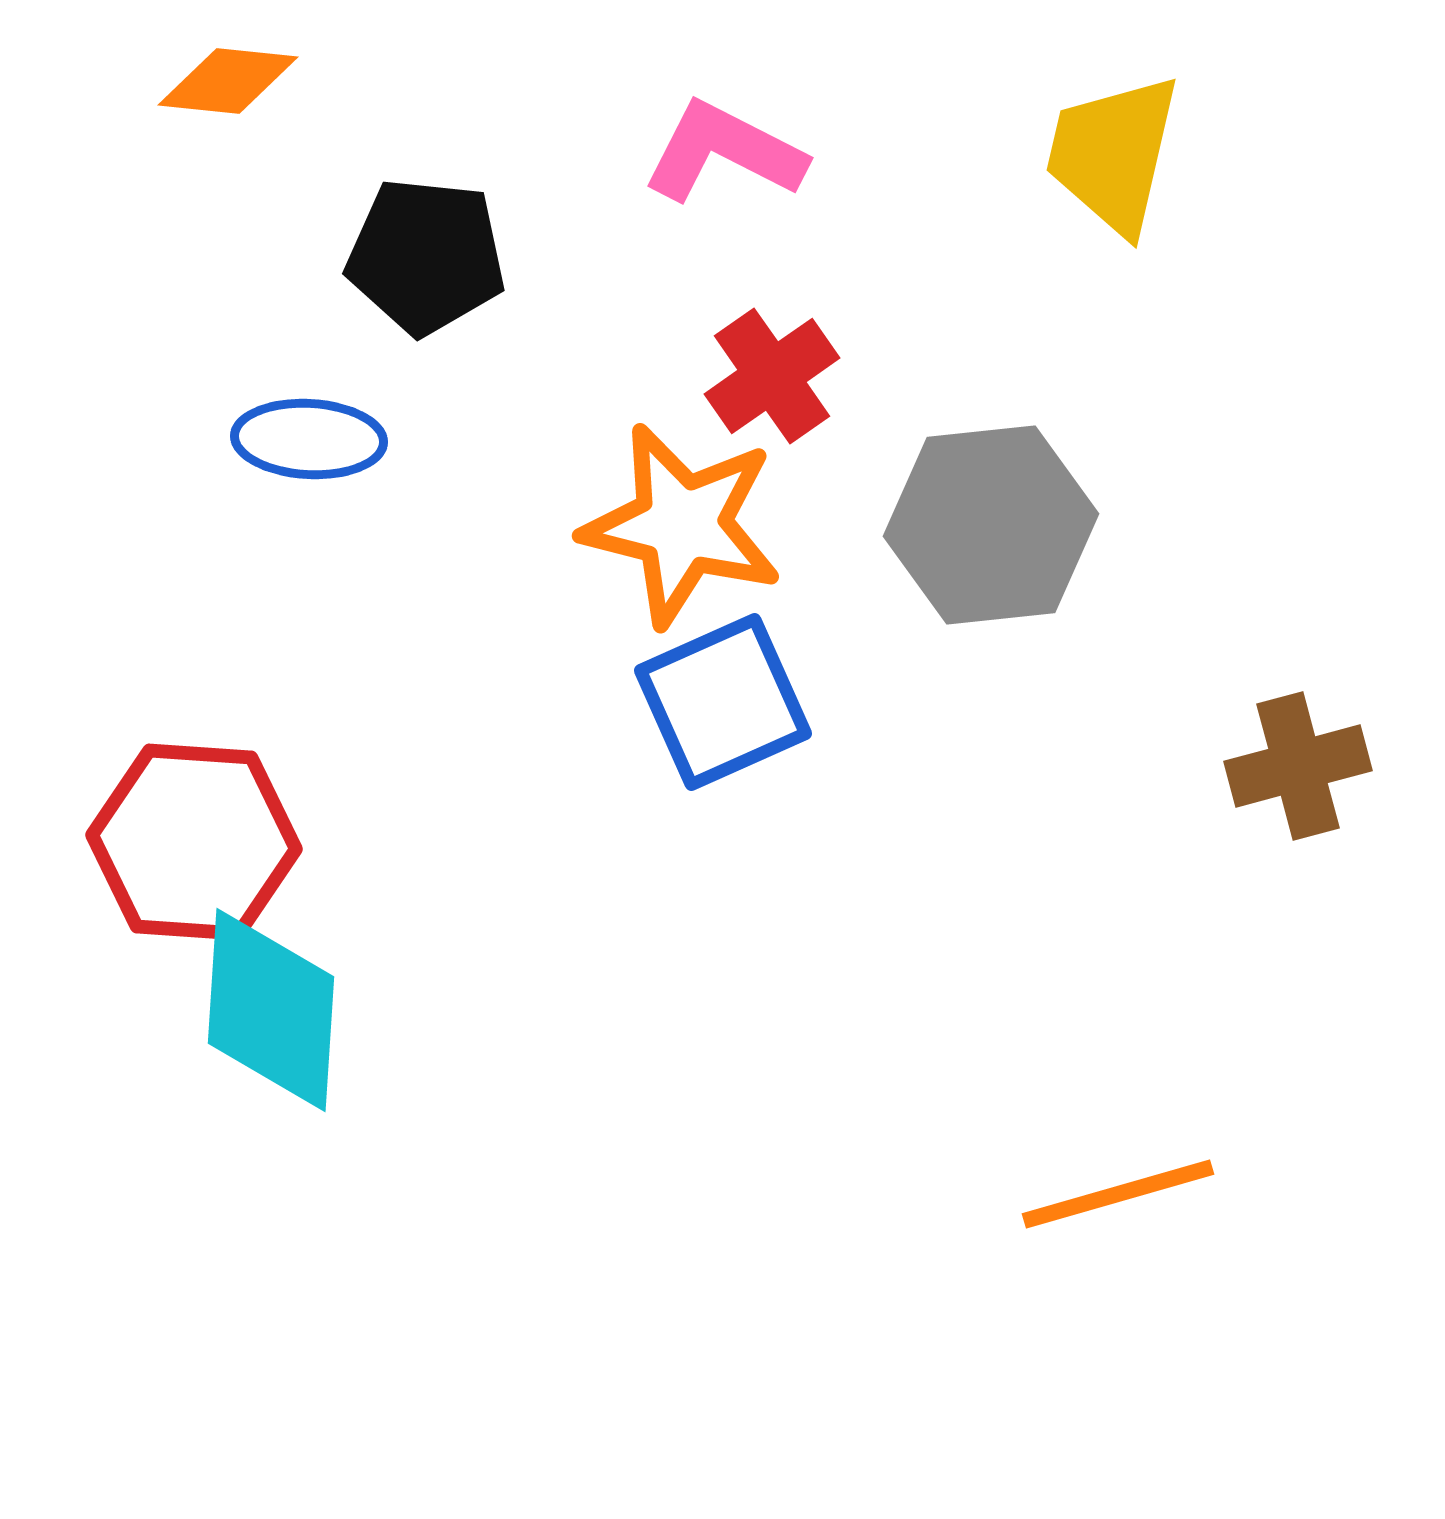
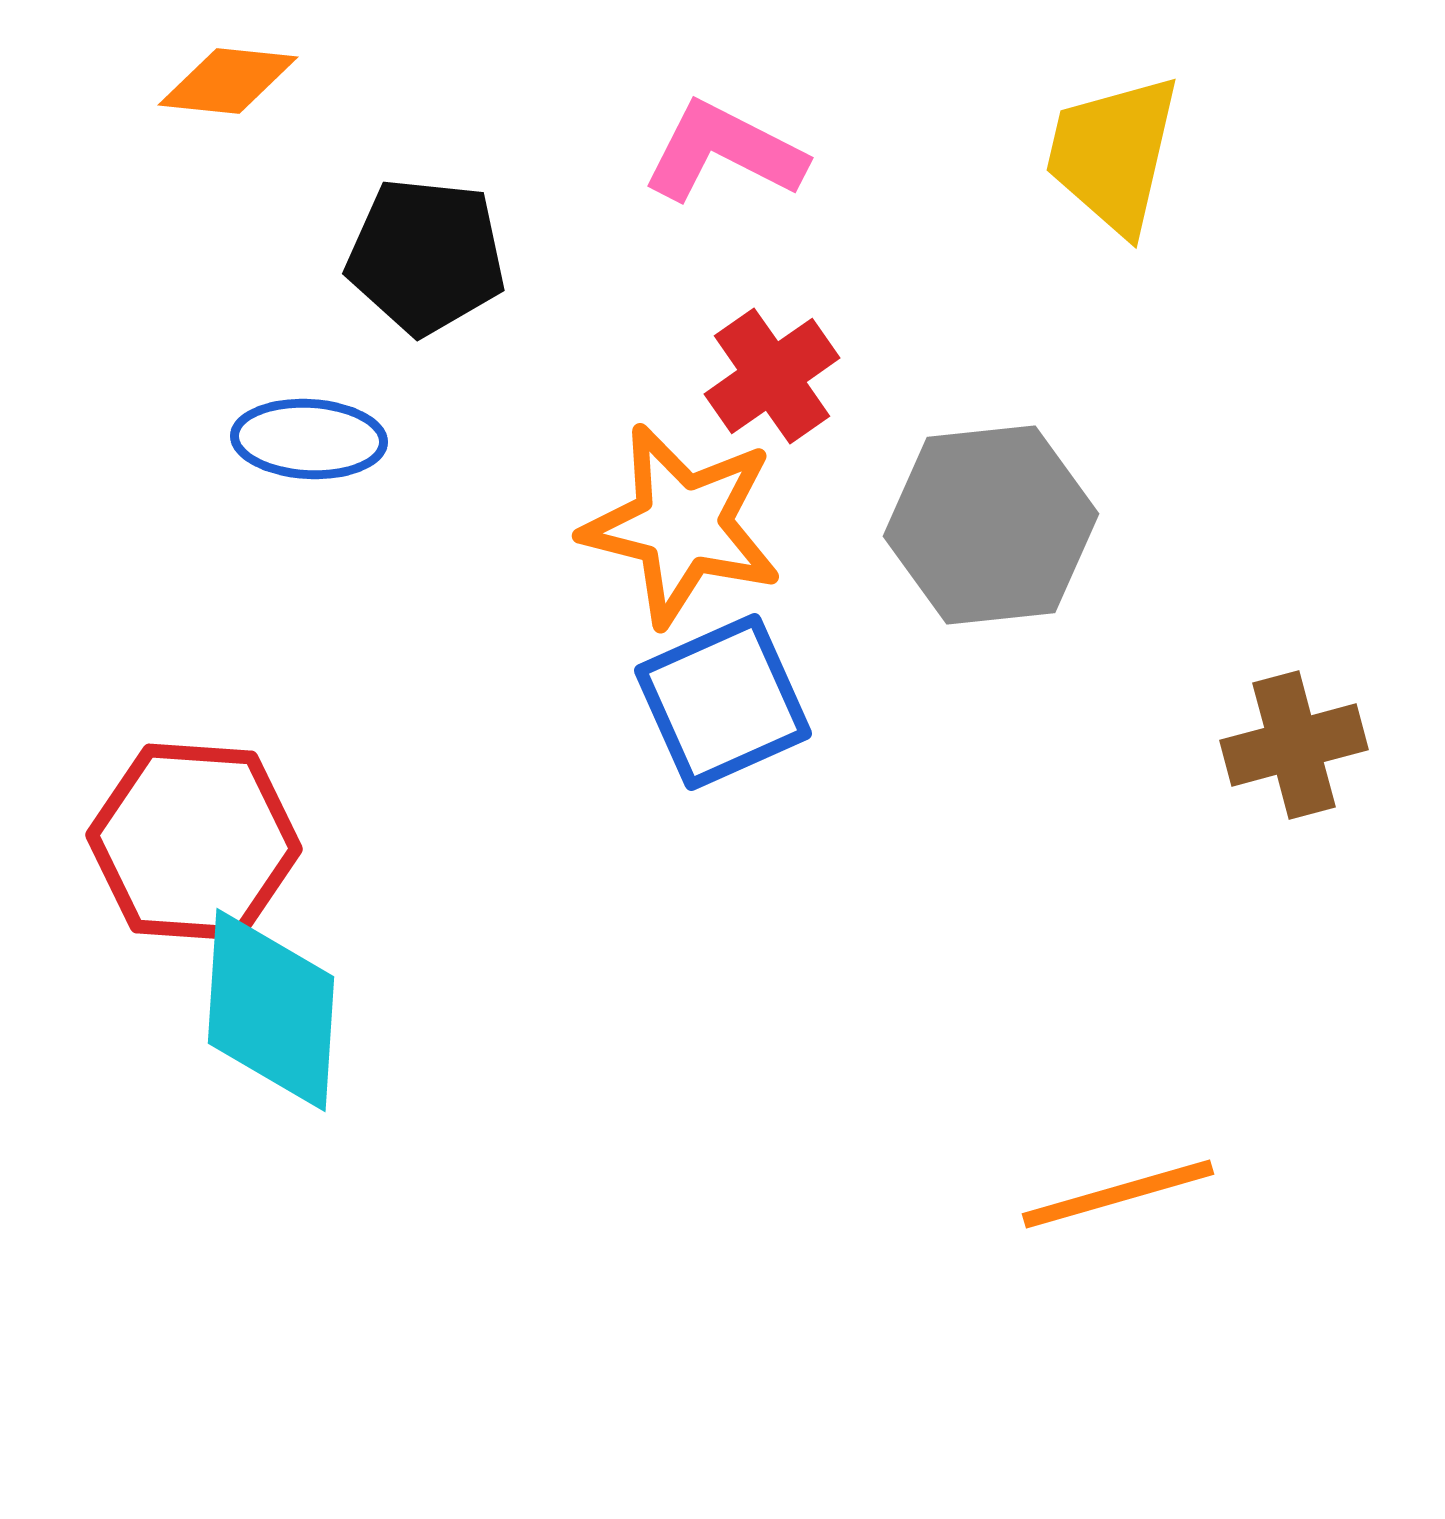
brown cross: moved 4 px left, 21 px up
